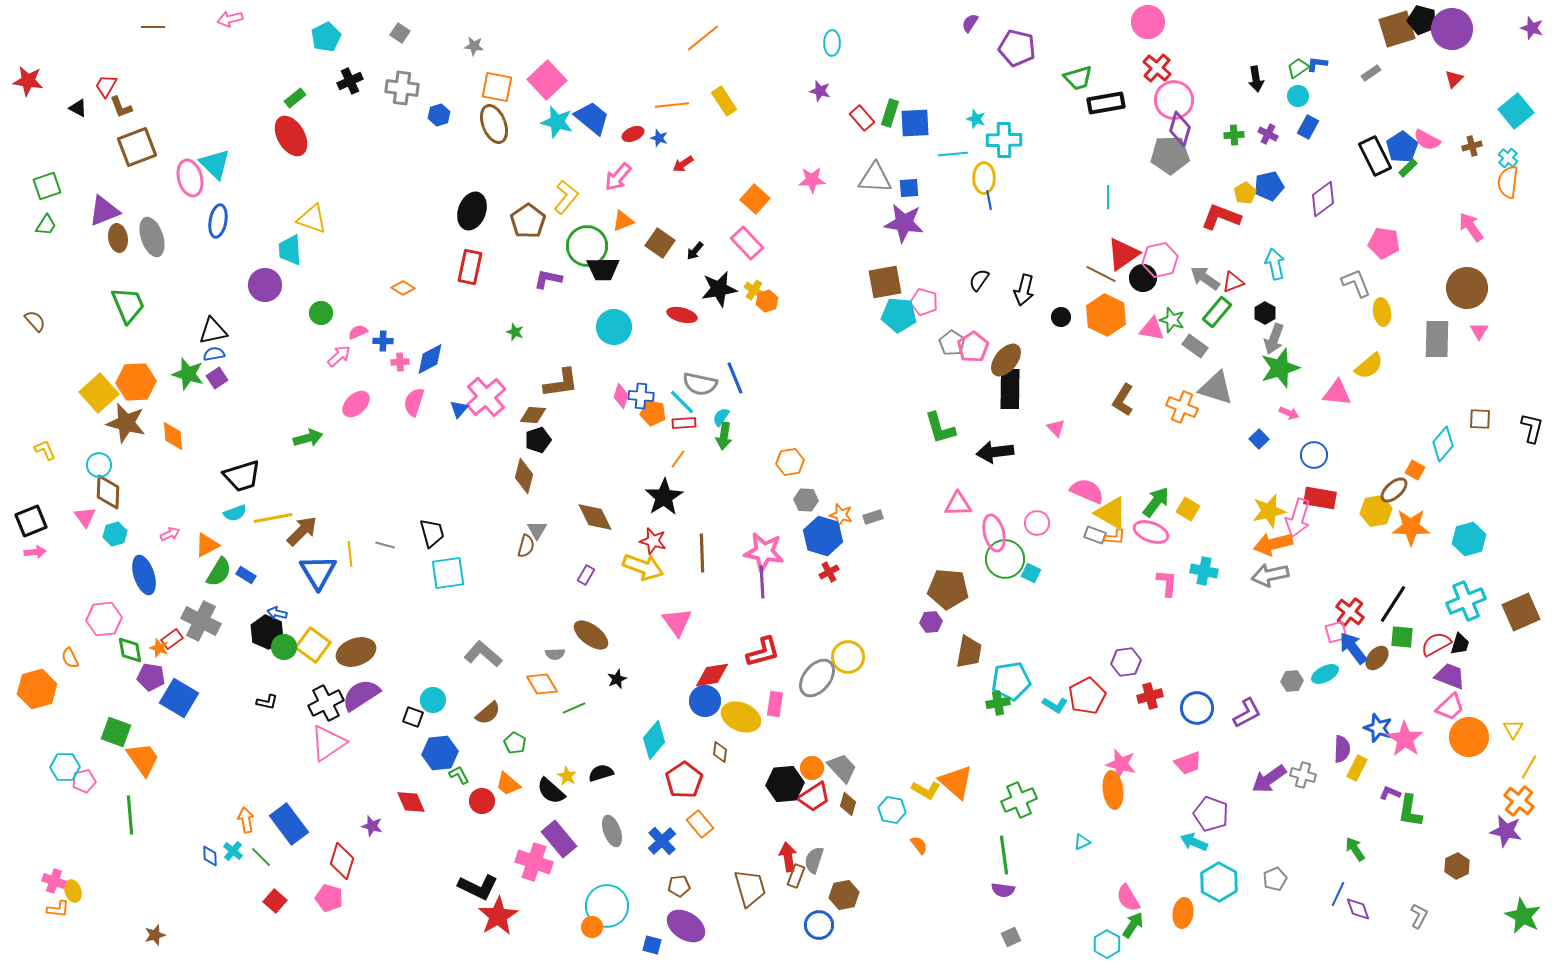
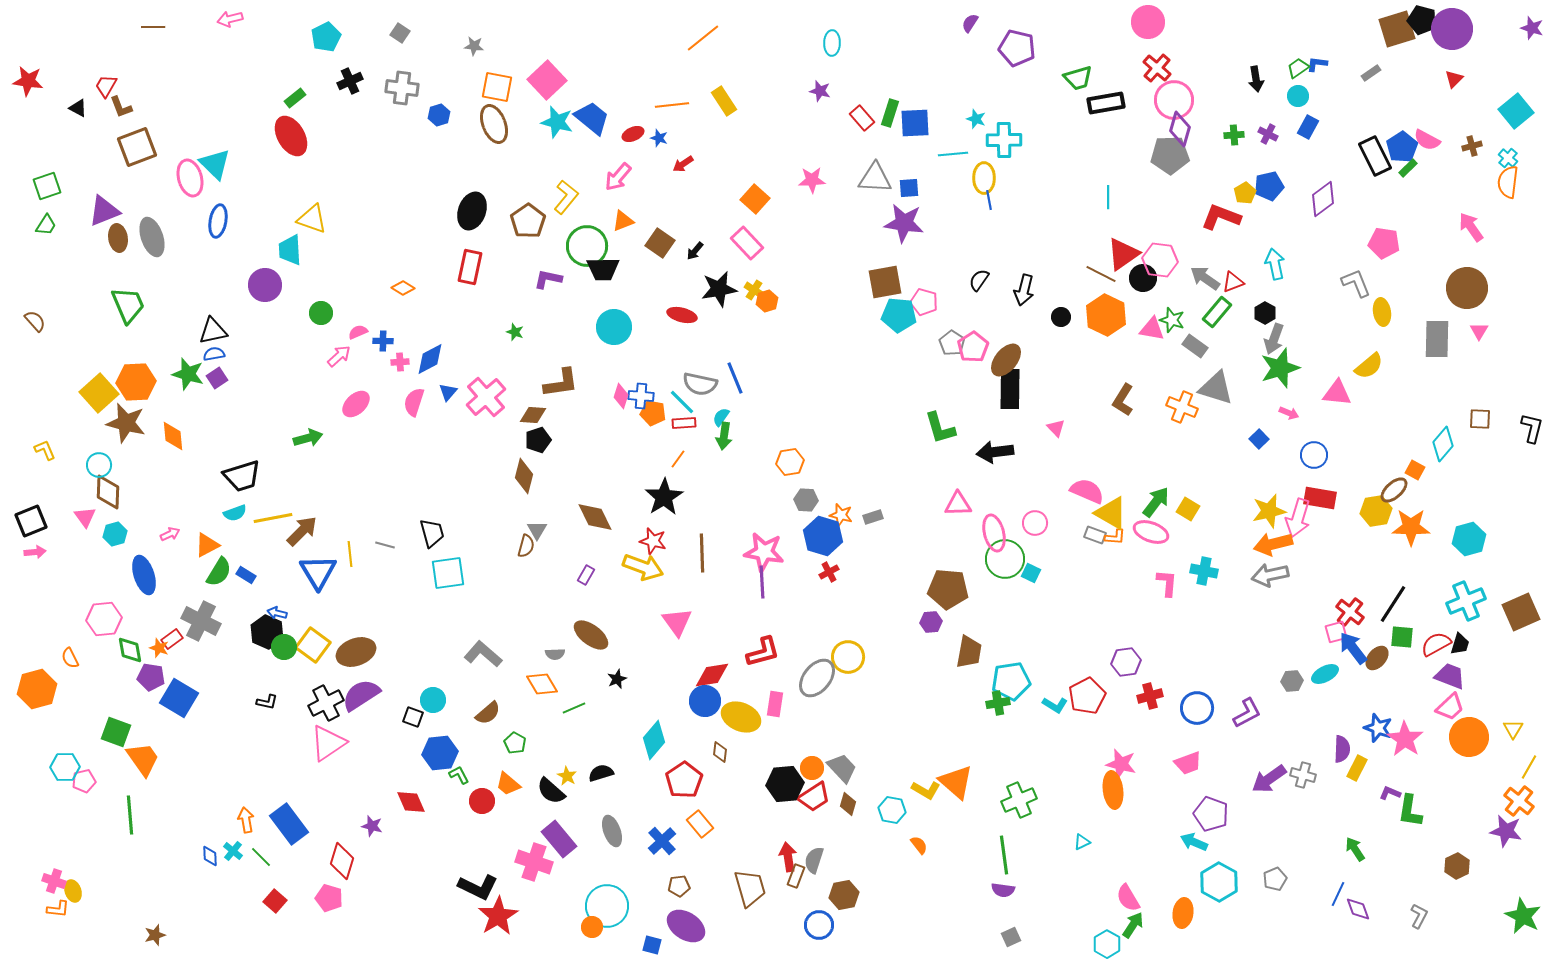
pink hexagon at (1160, 260): rotated 20 degrees clockwise
blue triangle at (459, 409): moved 11 px left, 17 px up
pink circle at (1037, 523): moved 2 px left
